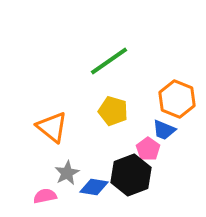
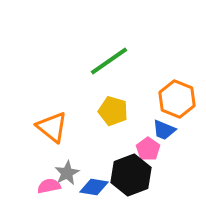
pink semicircle: moved 4 px right, 10 px up
